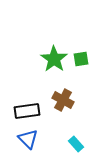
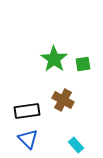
green square: moved 2 px right, 5 px down
cyan rectangle: moved 1 px down
